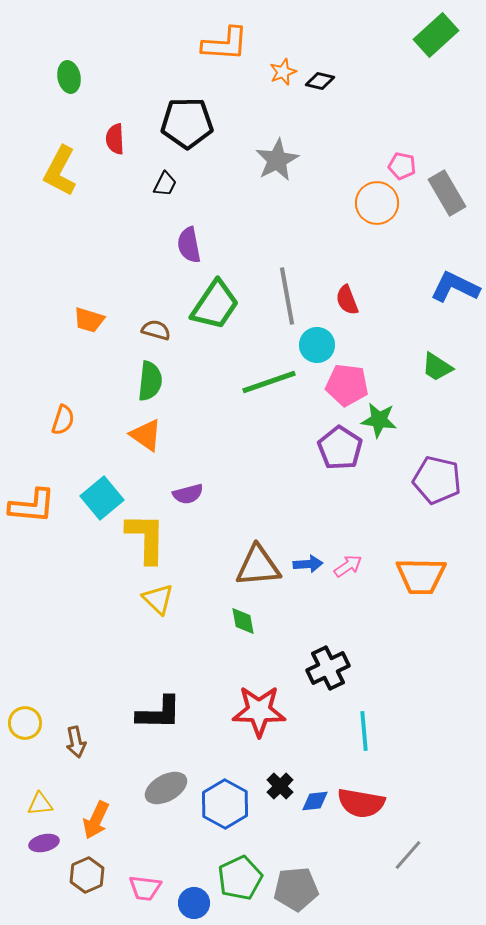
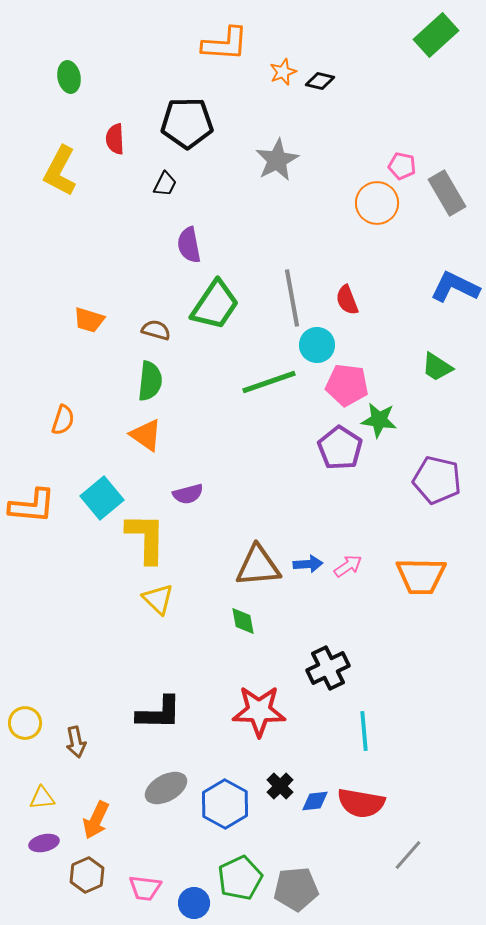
gray line at (287, 296): moved 5 px right, 2 px down
yellow triangle at (40, 804): moved 2 px right, 6 px up
